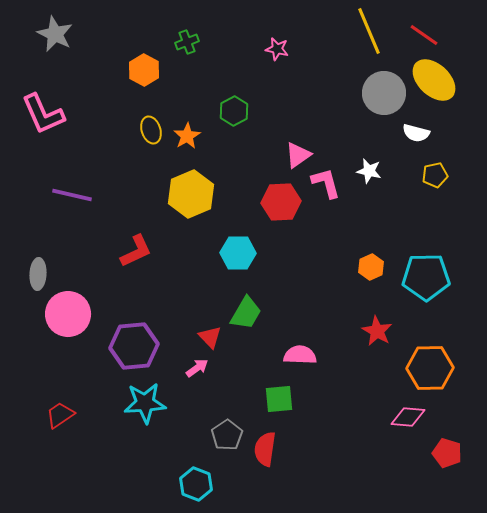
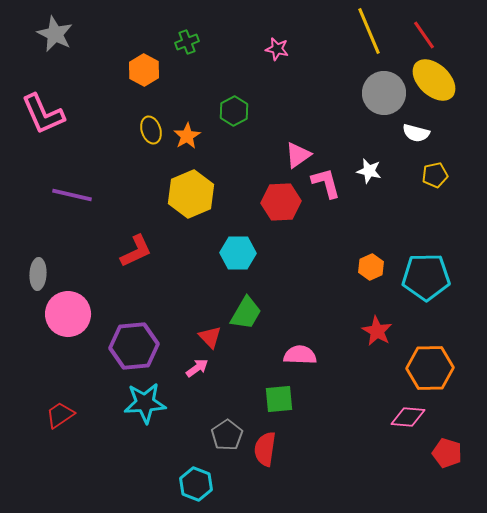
red line at (424, 35): rotated 20 degrees clockwise
